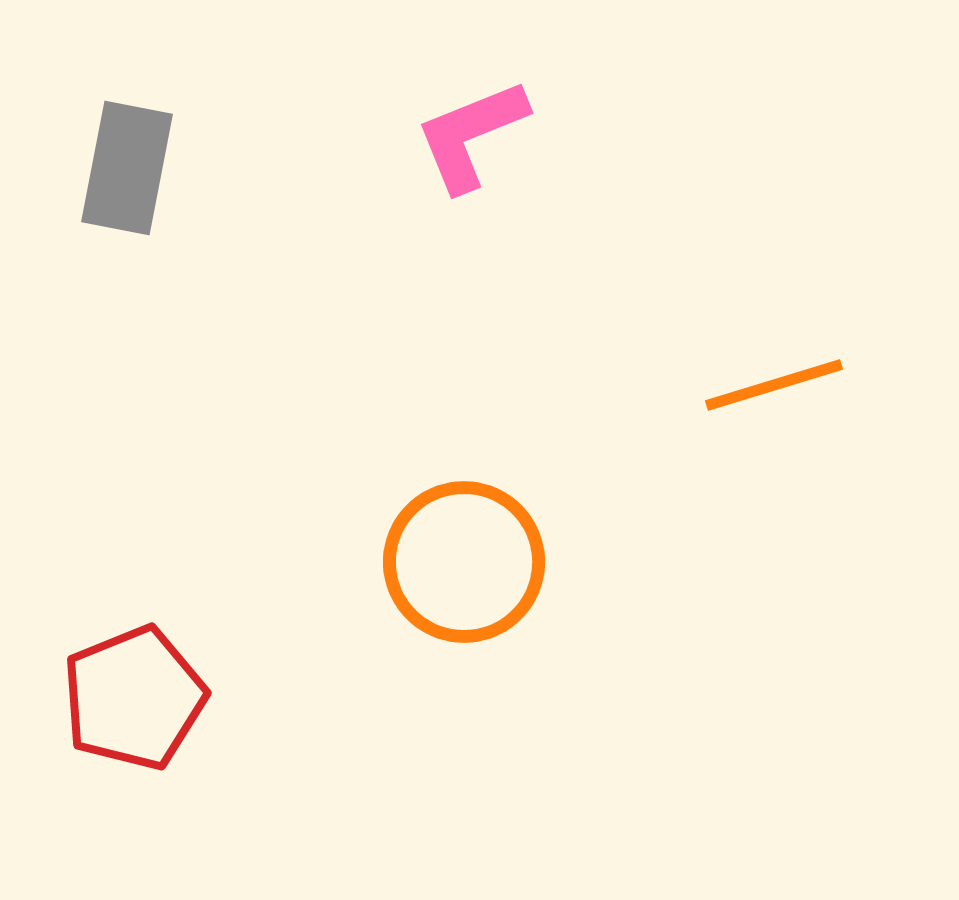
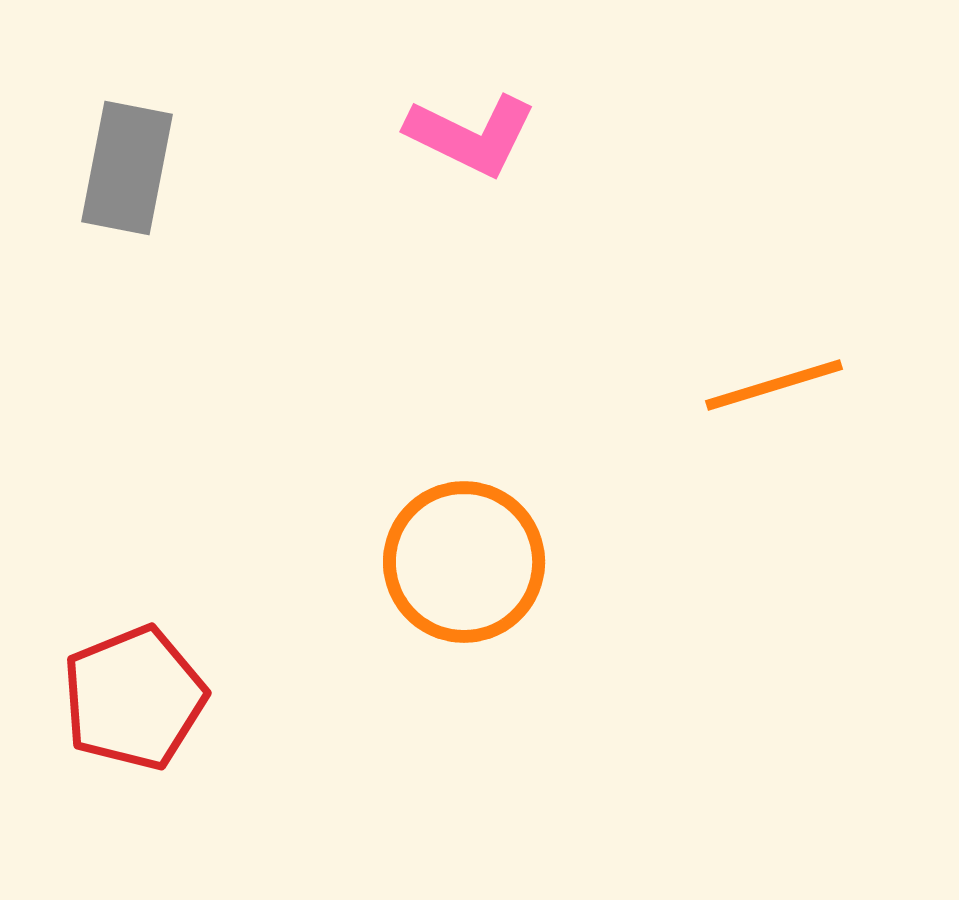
pink L-shape: rotated 132 degrees counterclockwise
